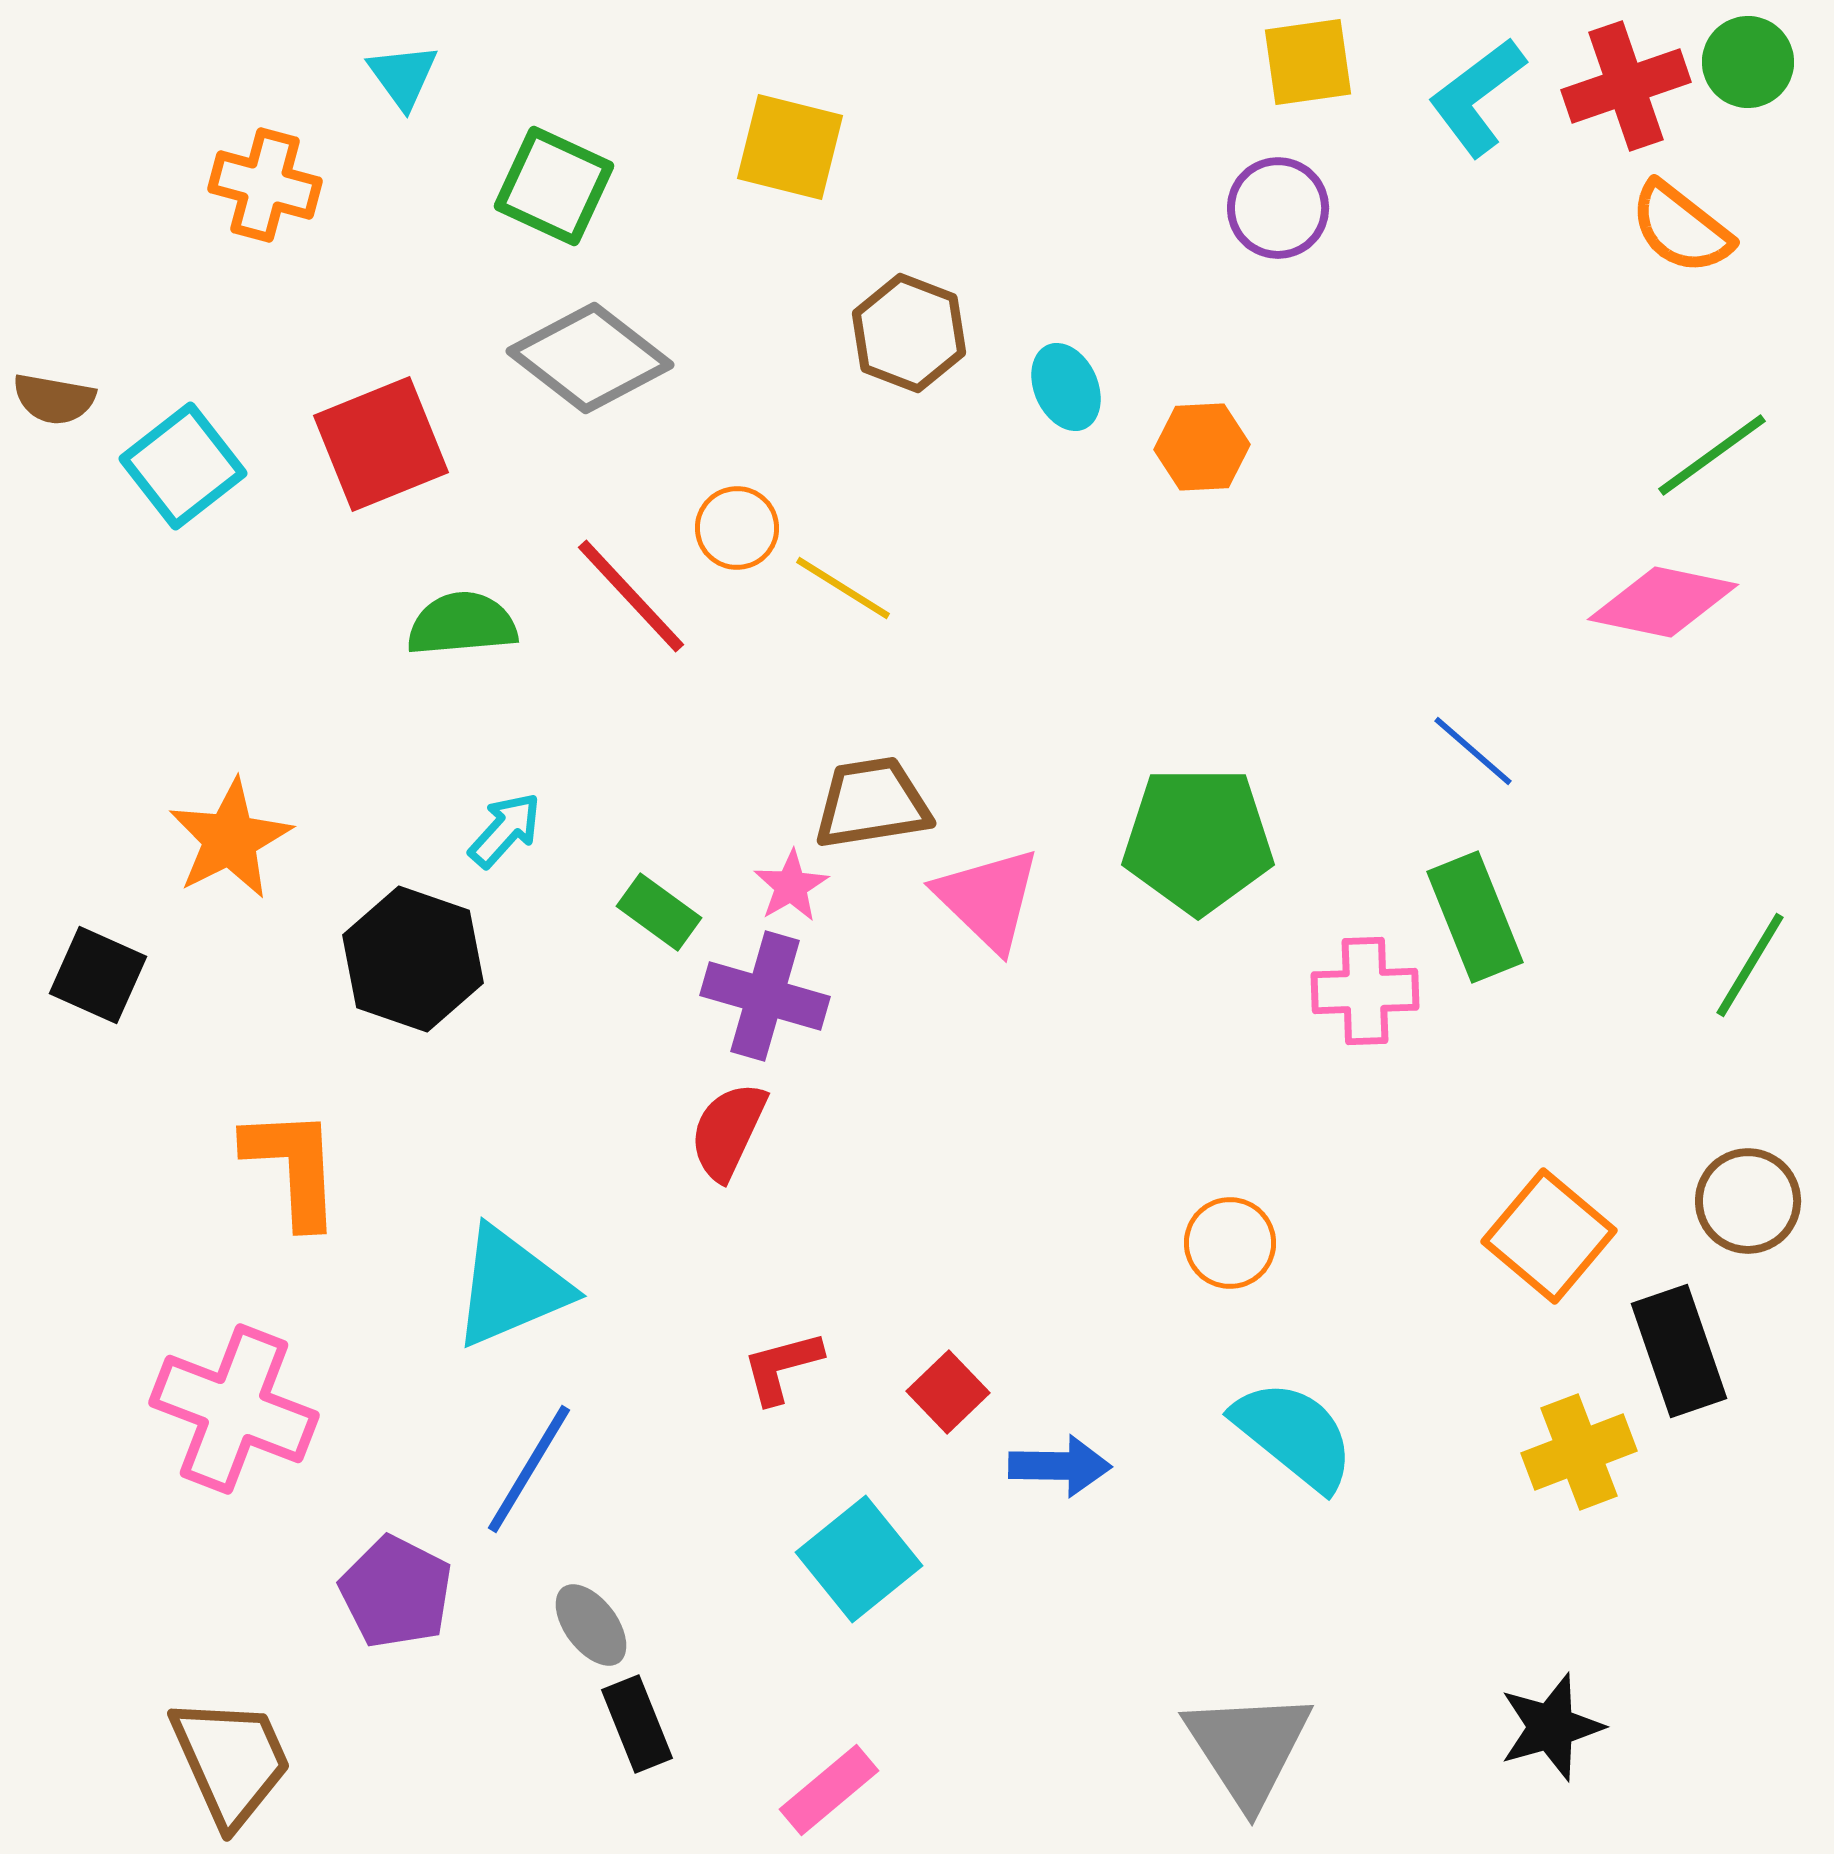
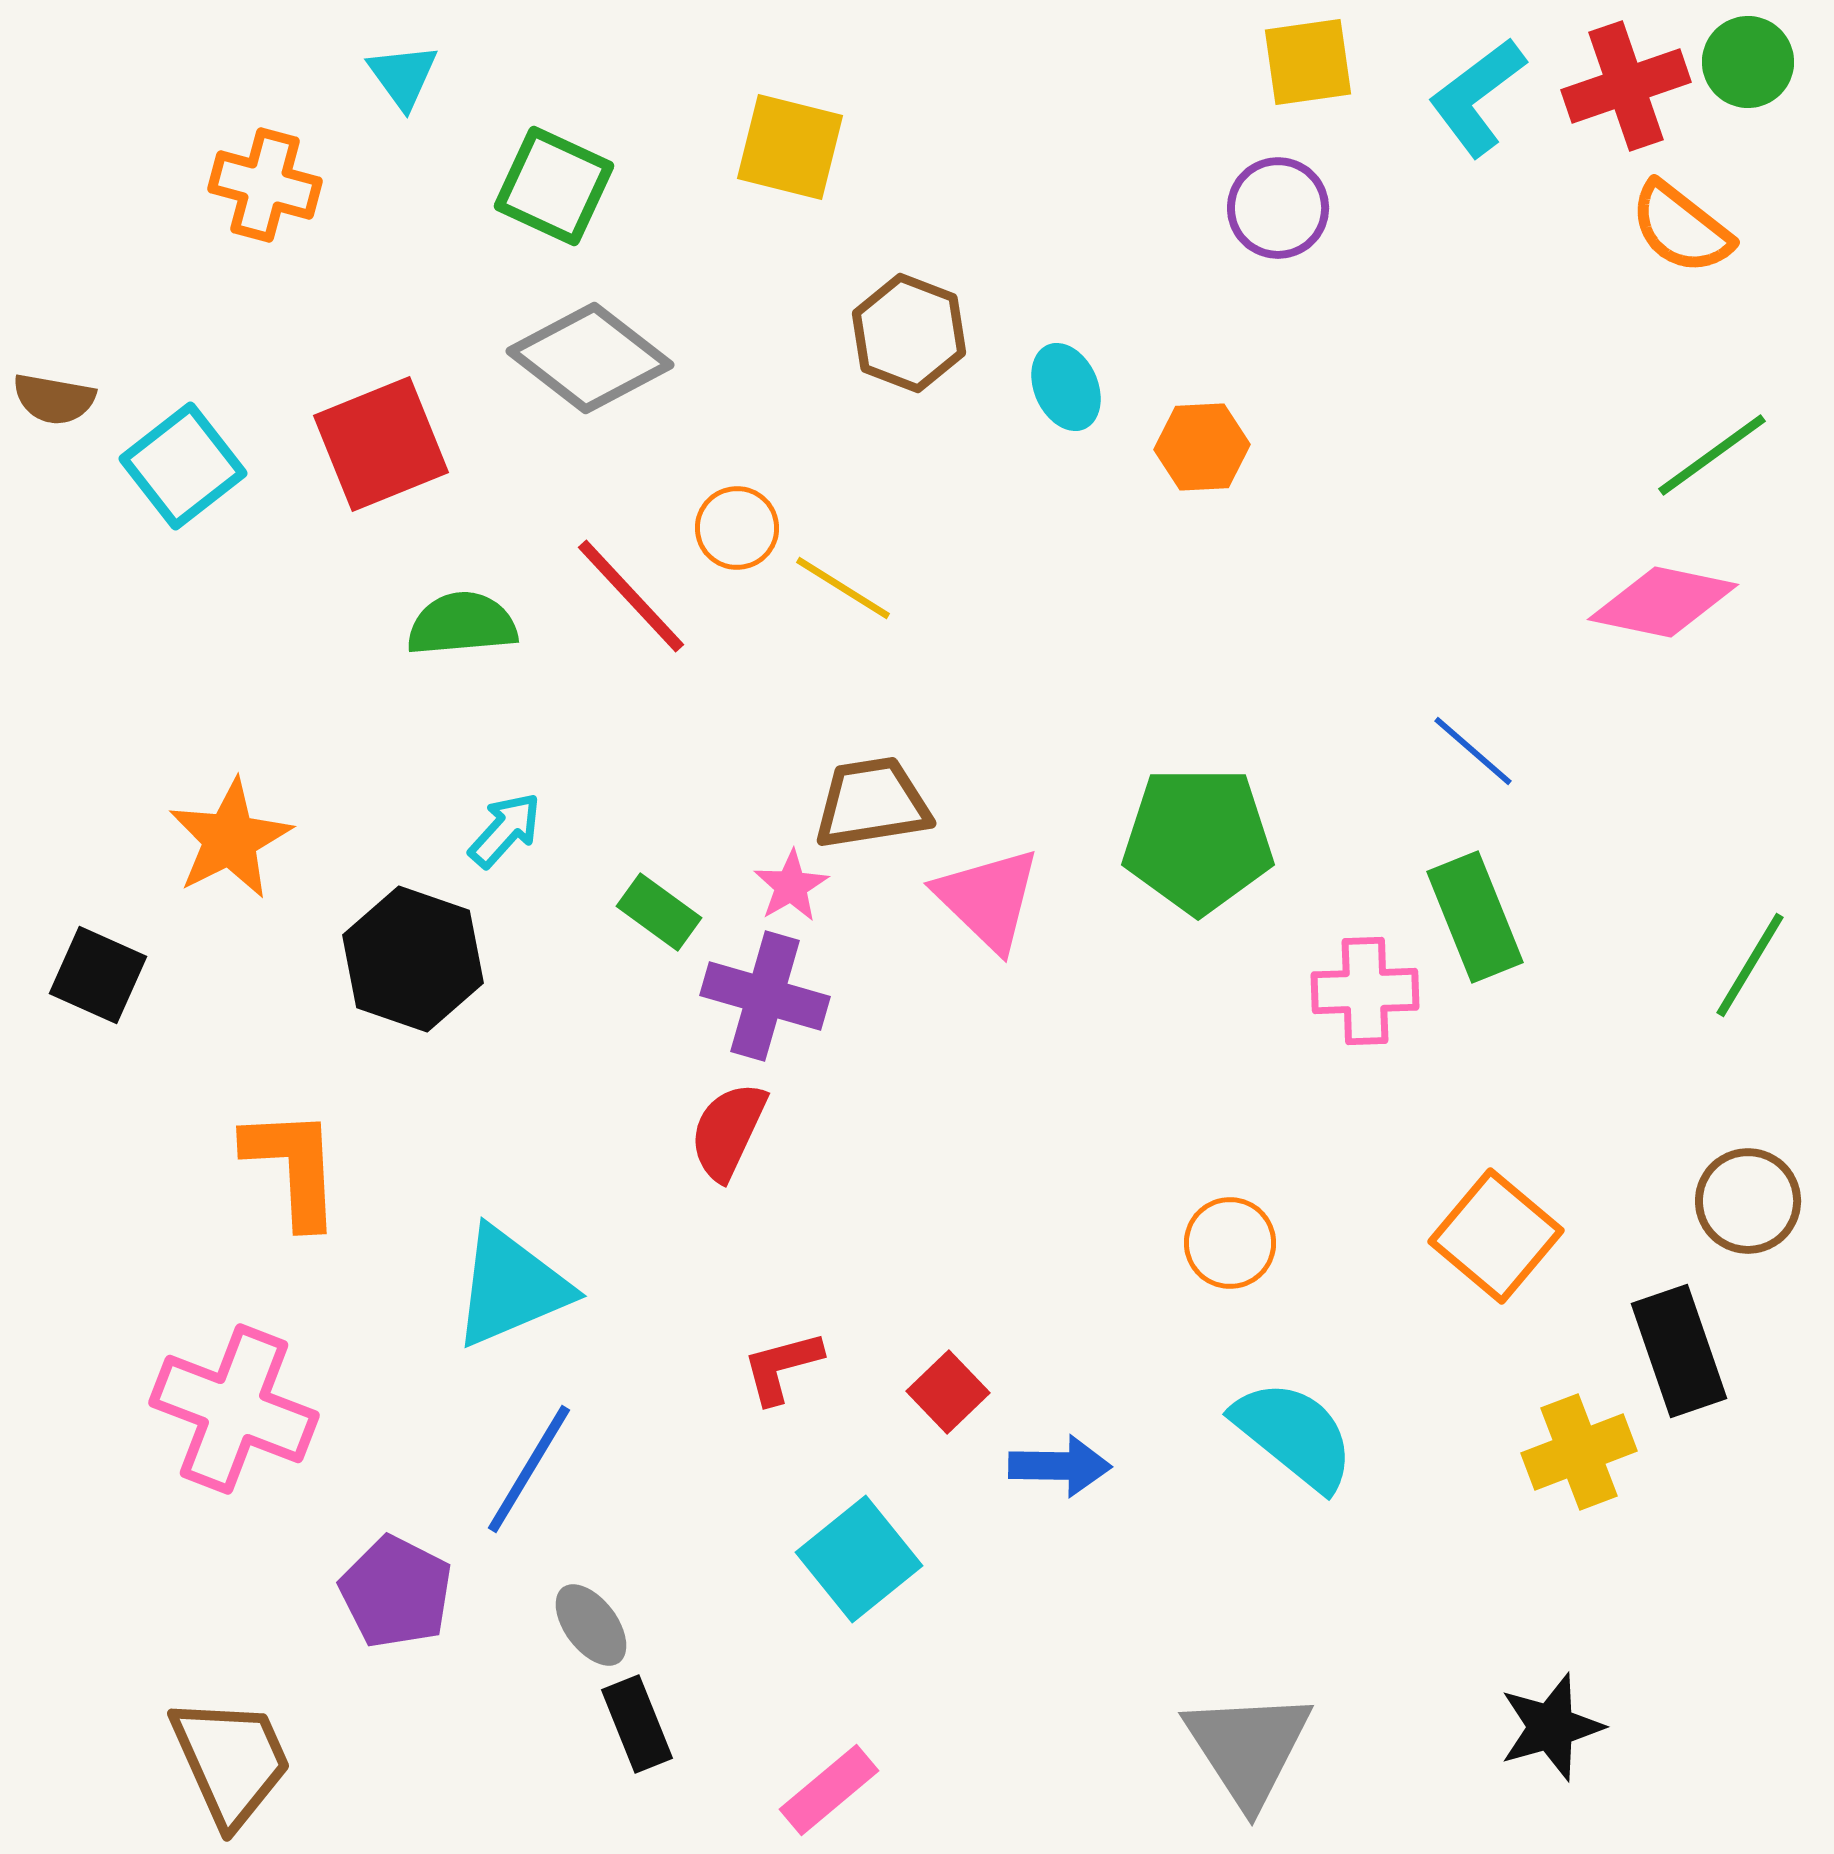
orange square at (1549, 1236): moved 53 px left
